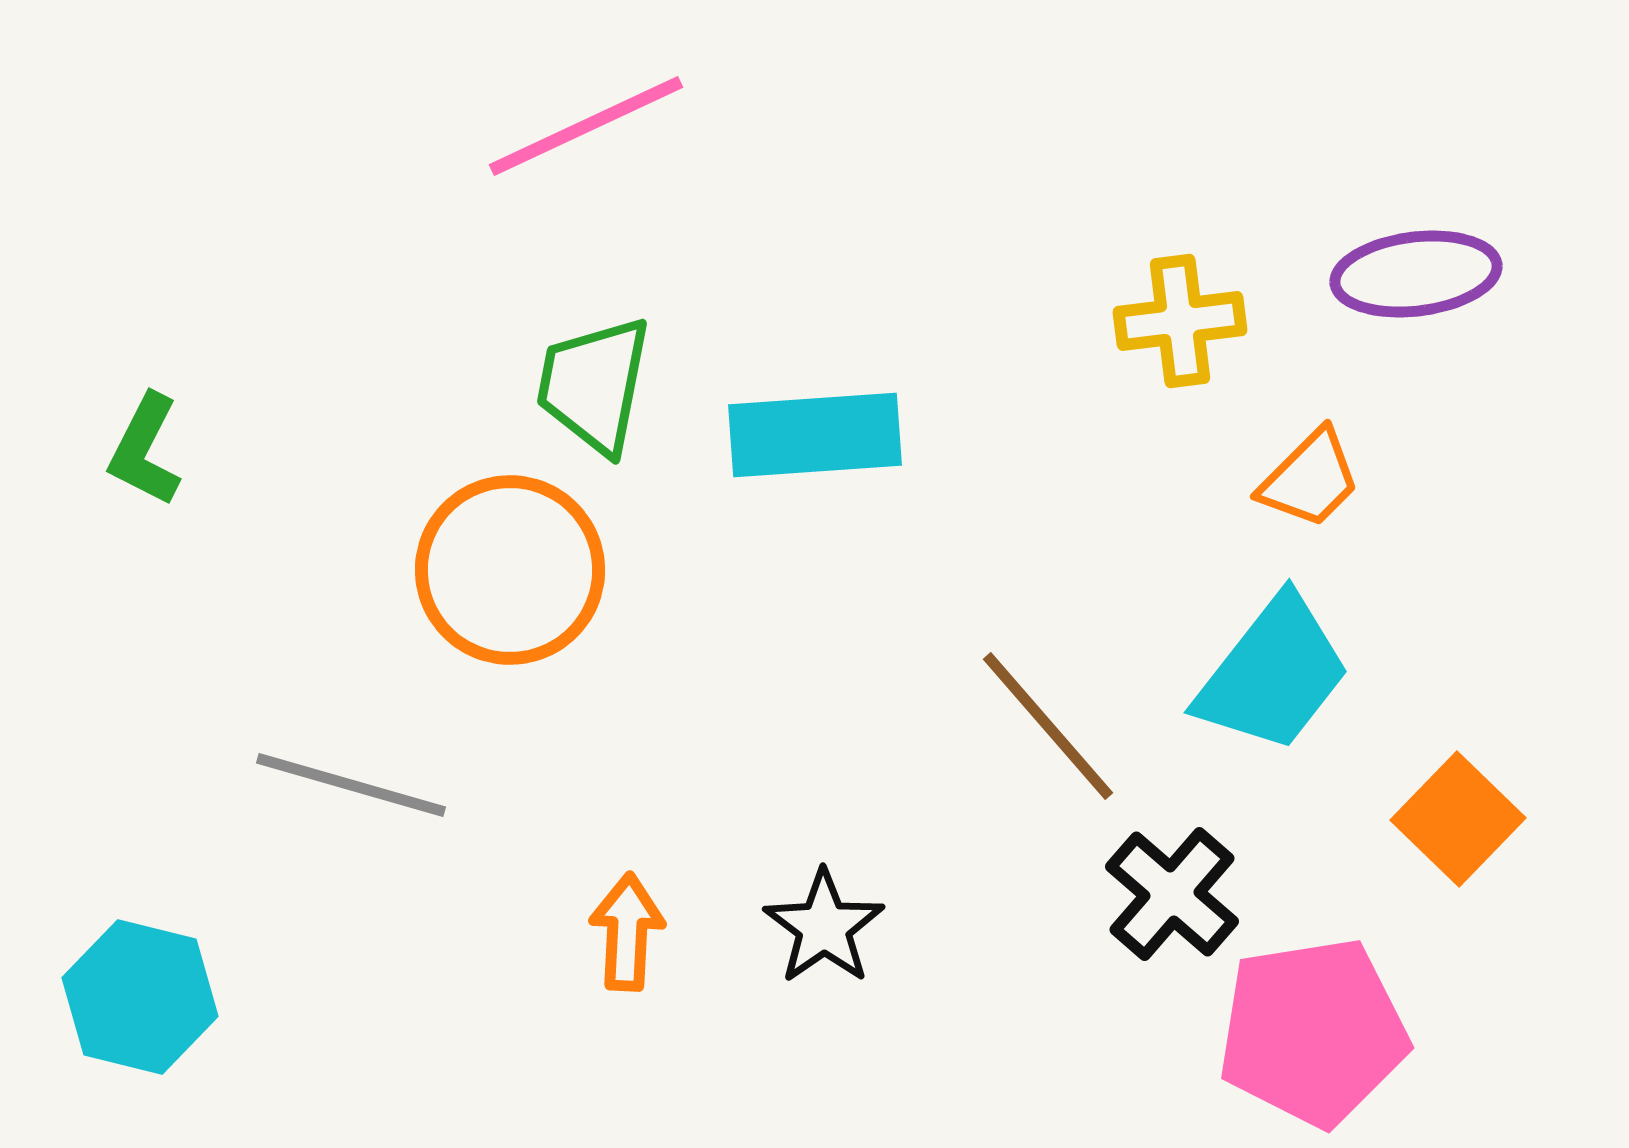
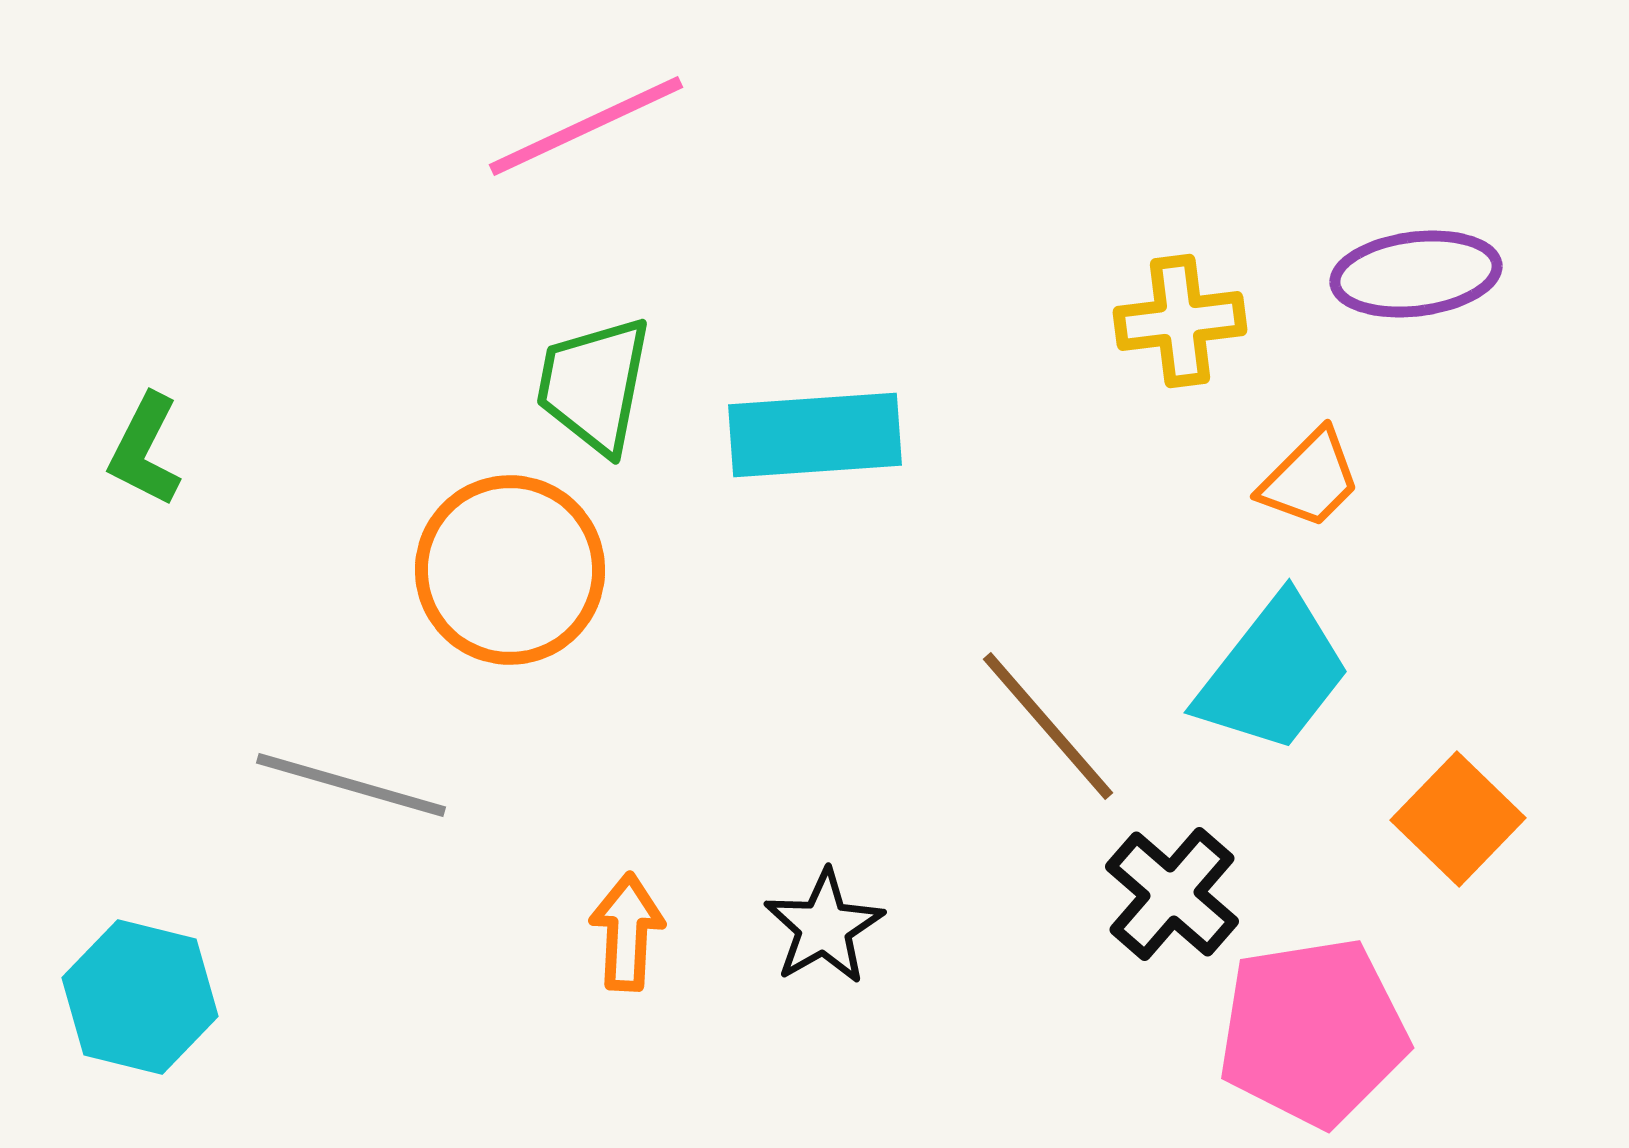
black star: rotated 5 degrees clockwise
